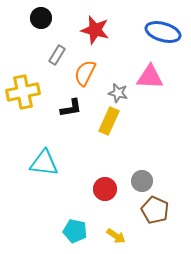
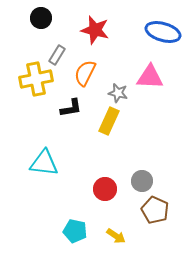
yellow cross: moved 13 px right, 13 px up
